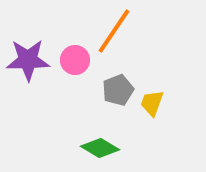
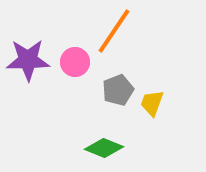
pink circle: moved 2 px down
green diamond: moved 4 px right; rotated 9 degrees counterclockwise
